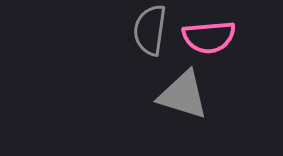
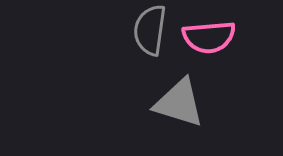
gray triangle: moved 4 px left, 8 px down
